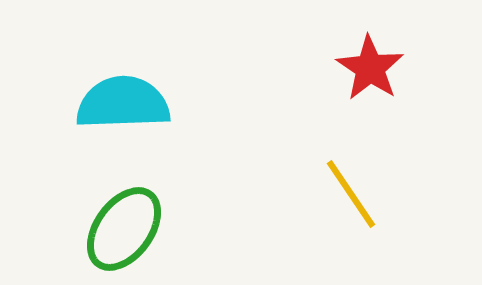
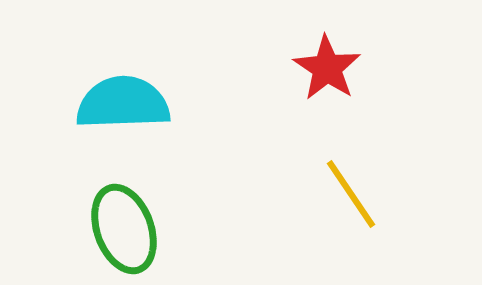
red star: moved 43 px left
green ellipse: rotated 56 degrees counterclockwise
